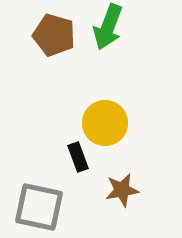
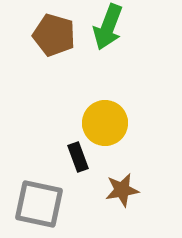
gray square: moved 3 px up
